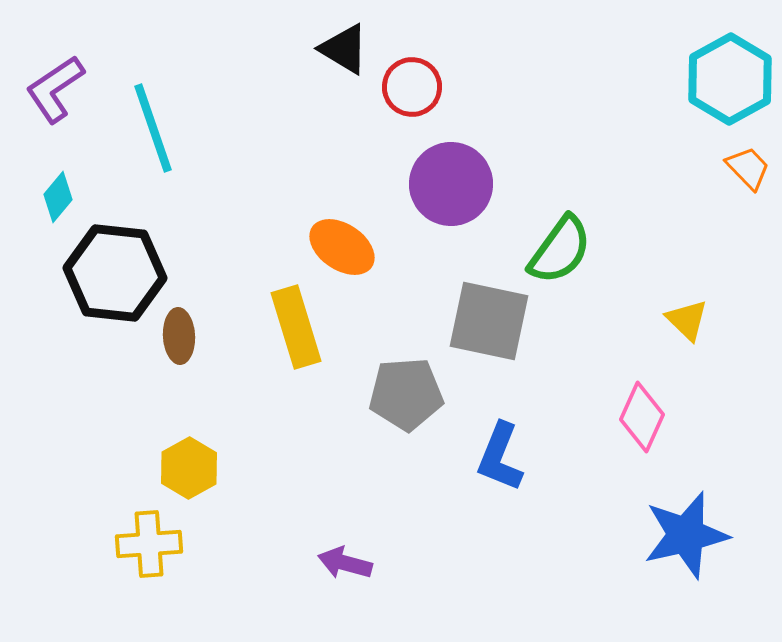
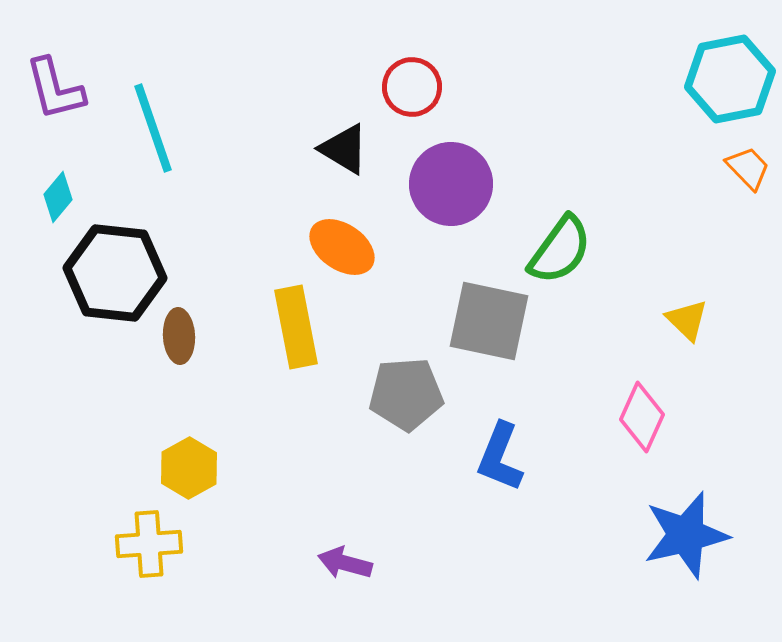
black triangle: moved 100 px down
cyan hexagon: rotated 18 degrees clockwise
purple L-shape: rotated 70 degrees counterclockwise
yellow rectangle: rotated 6 degrees clockwise
